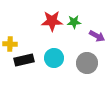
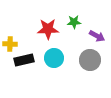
red star: moved 4 px left, 8 px down
gray circle: moved 3 px right, 3 px up
